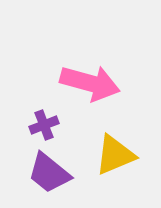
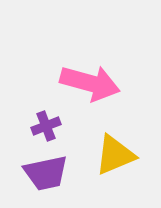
purple cross: moved 2 px right, 1 px down
purple trapezoid: moved 3 px left; rotated 51 degrees counterclockwise
